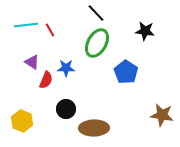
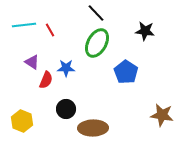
cyan line: moved 2 px left
brown ellipse: moved 1 px left
